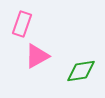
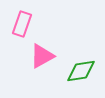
pink triangle: moved 5 px right
